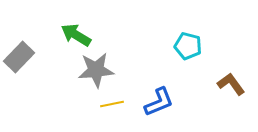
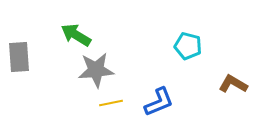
gray rectangle: rotated 48 degrees counterclockwise
brown L-shape: moved 2 px right; rotated 24 degrees counterclockwise
yellow line: moved 1 px left, 1 px up
